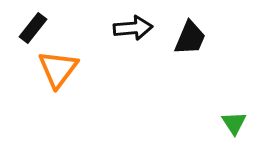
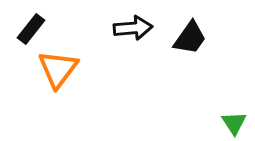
black rectangle: moved 2 px left, 1 px down
black trapezoid: rotated 12 degrees clockwise
